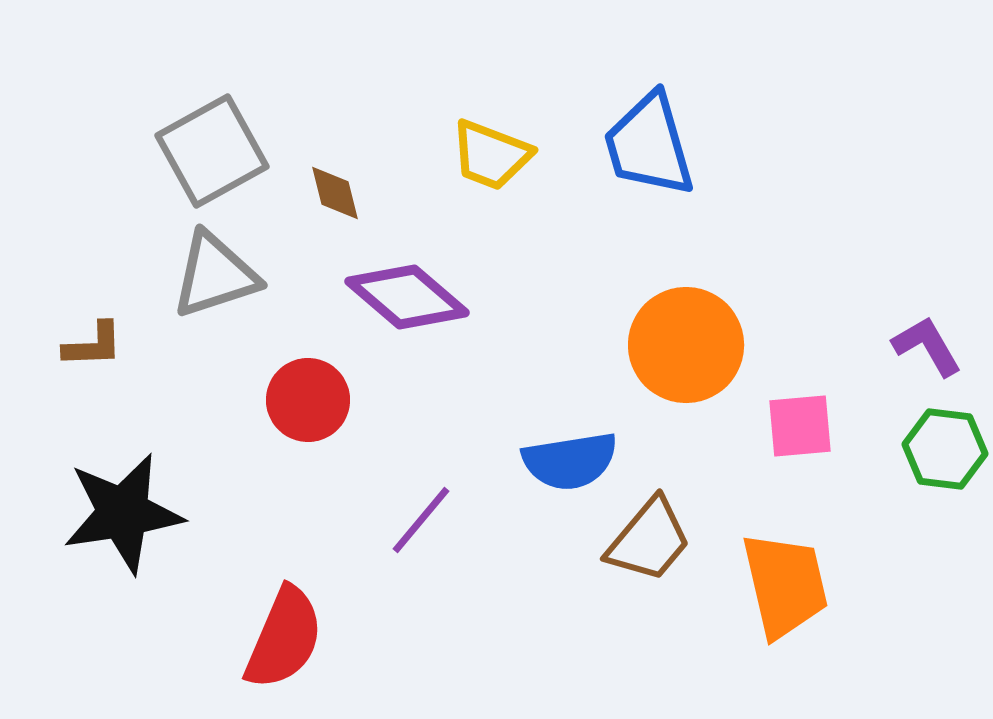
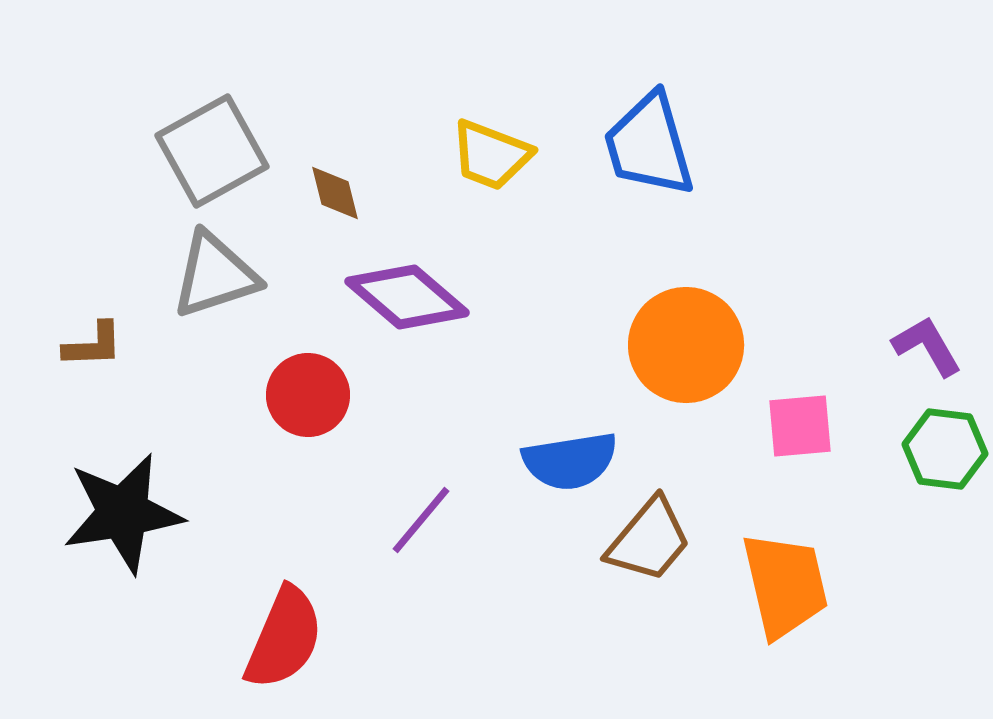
red circle: moved 5 px up
